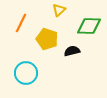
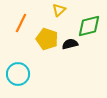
green diamond: rotated 15 degrees counterclockwise
black semicircle: moved 2 px left, 7 px up
cyan circle: moved 8 px left, 1 px down
